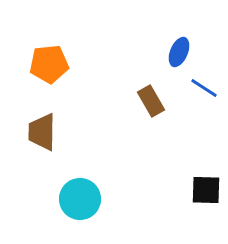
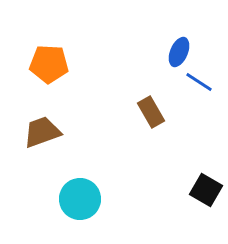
orange pentagon: rotated 9 degrees clockwise
blue line: moved 5 px left, 6 px up
brown rectangle: moved 11 px down
brown trapezoid: rotated 69 degrees clockwise
black square: rotated 28 degrees clockwise
